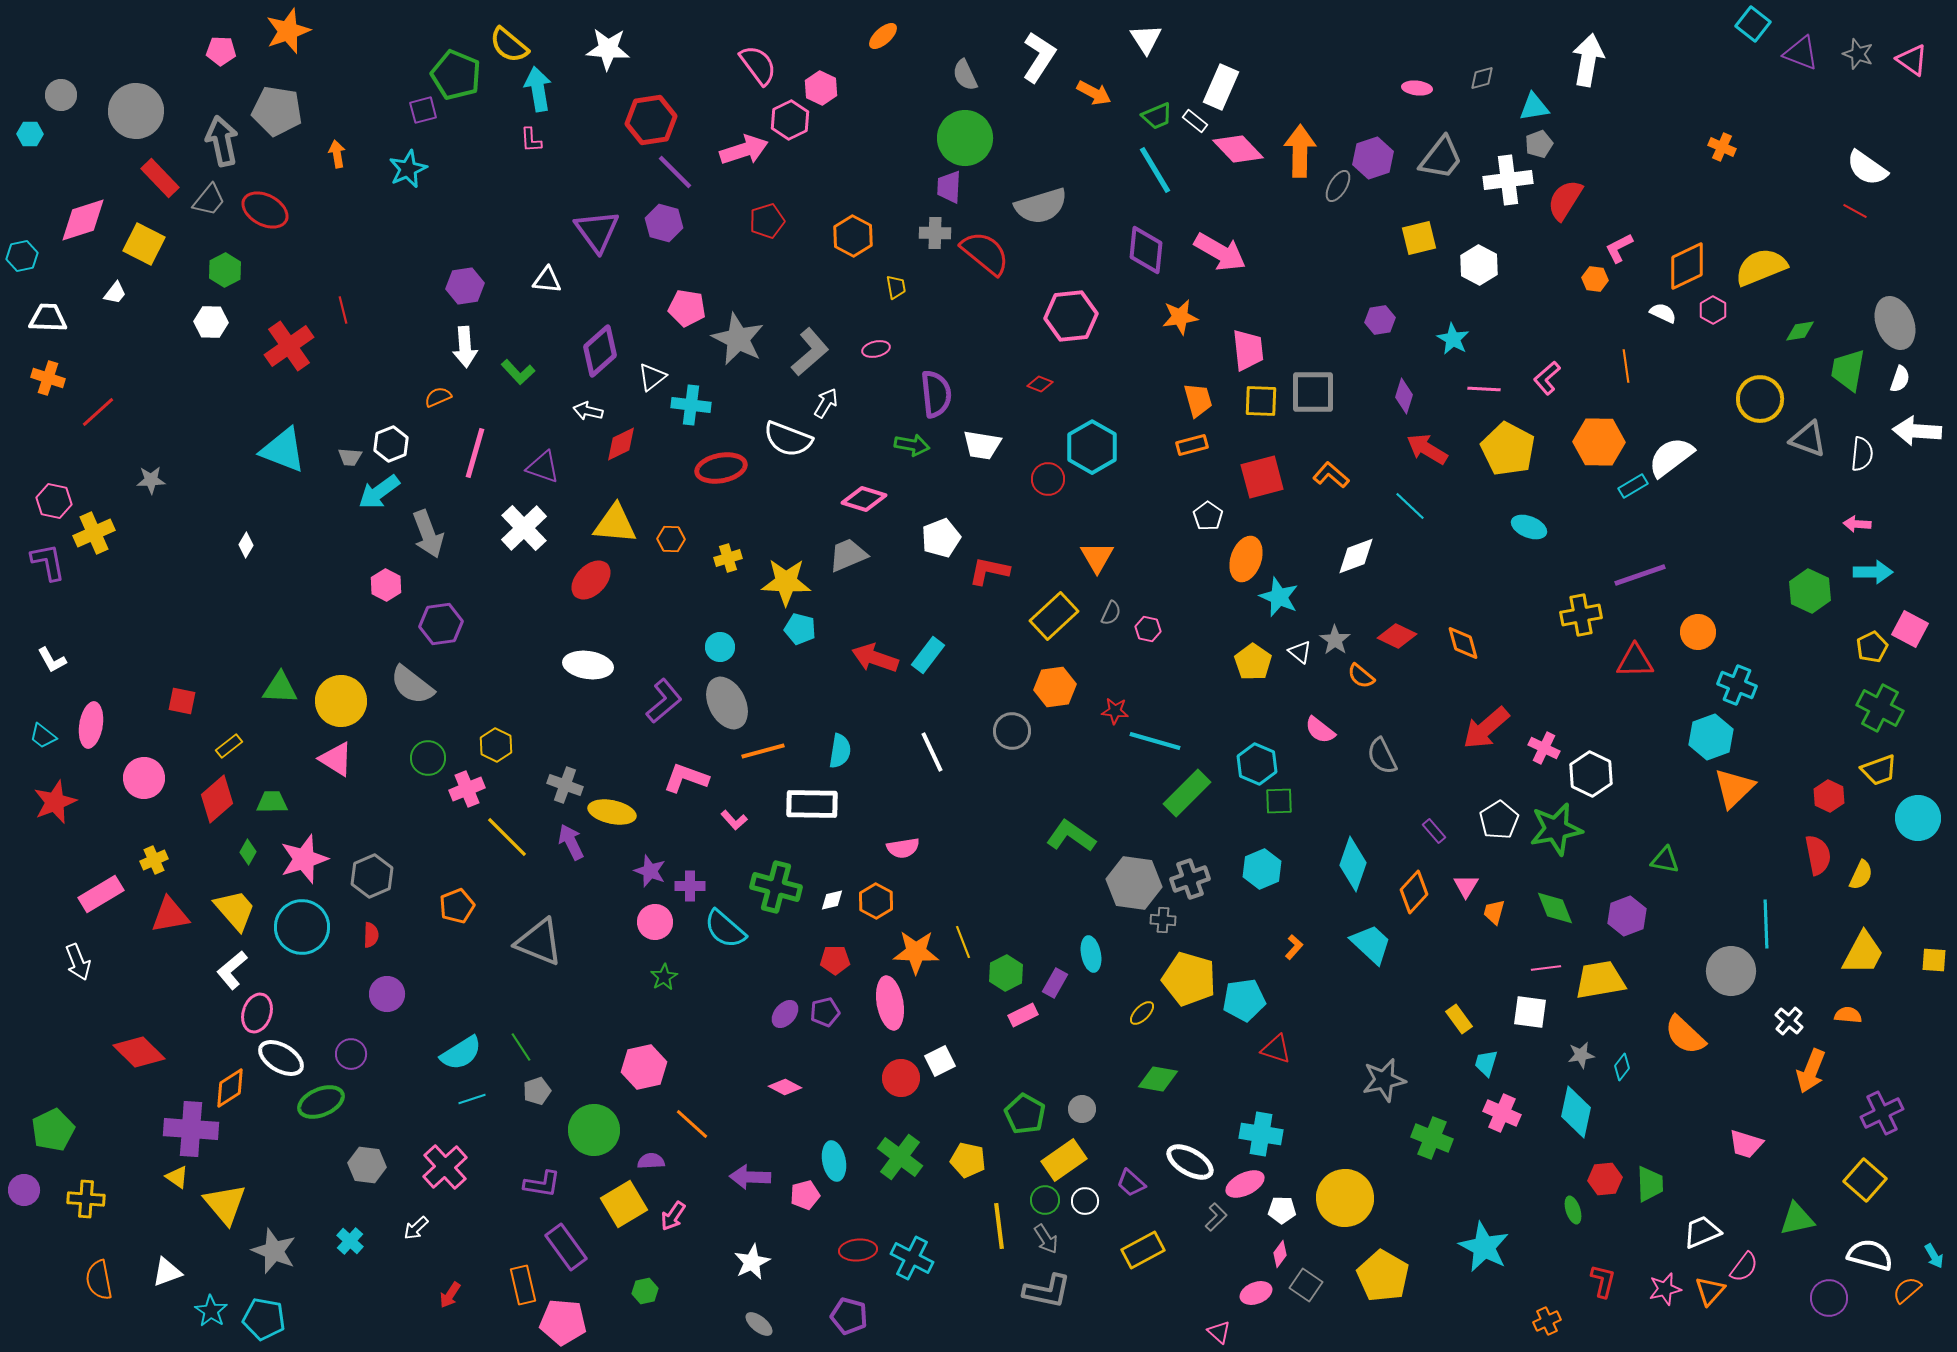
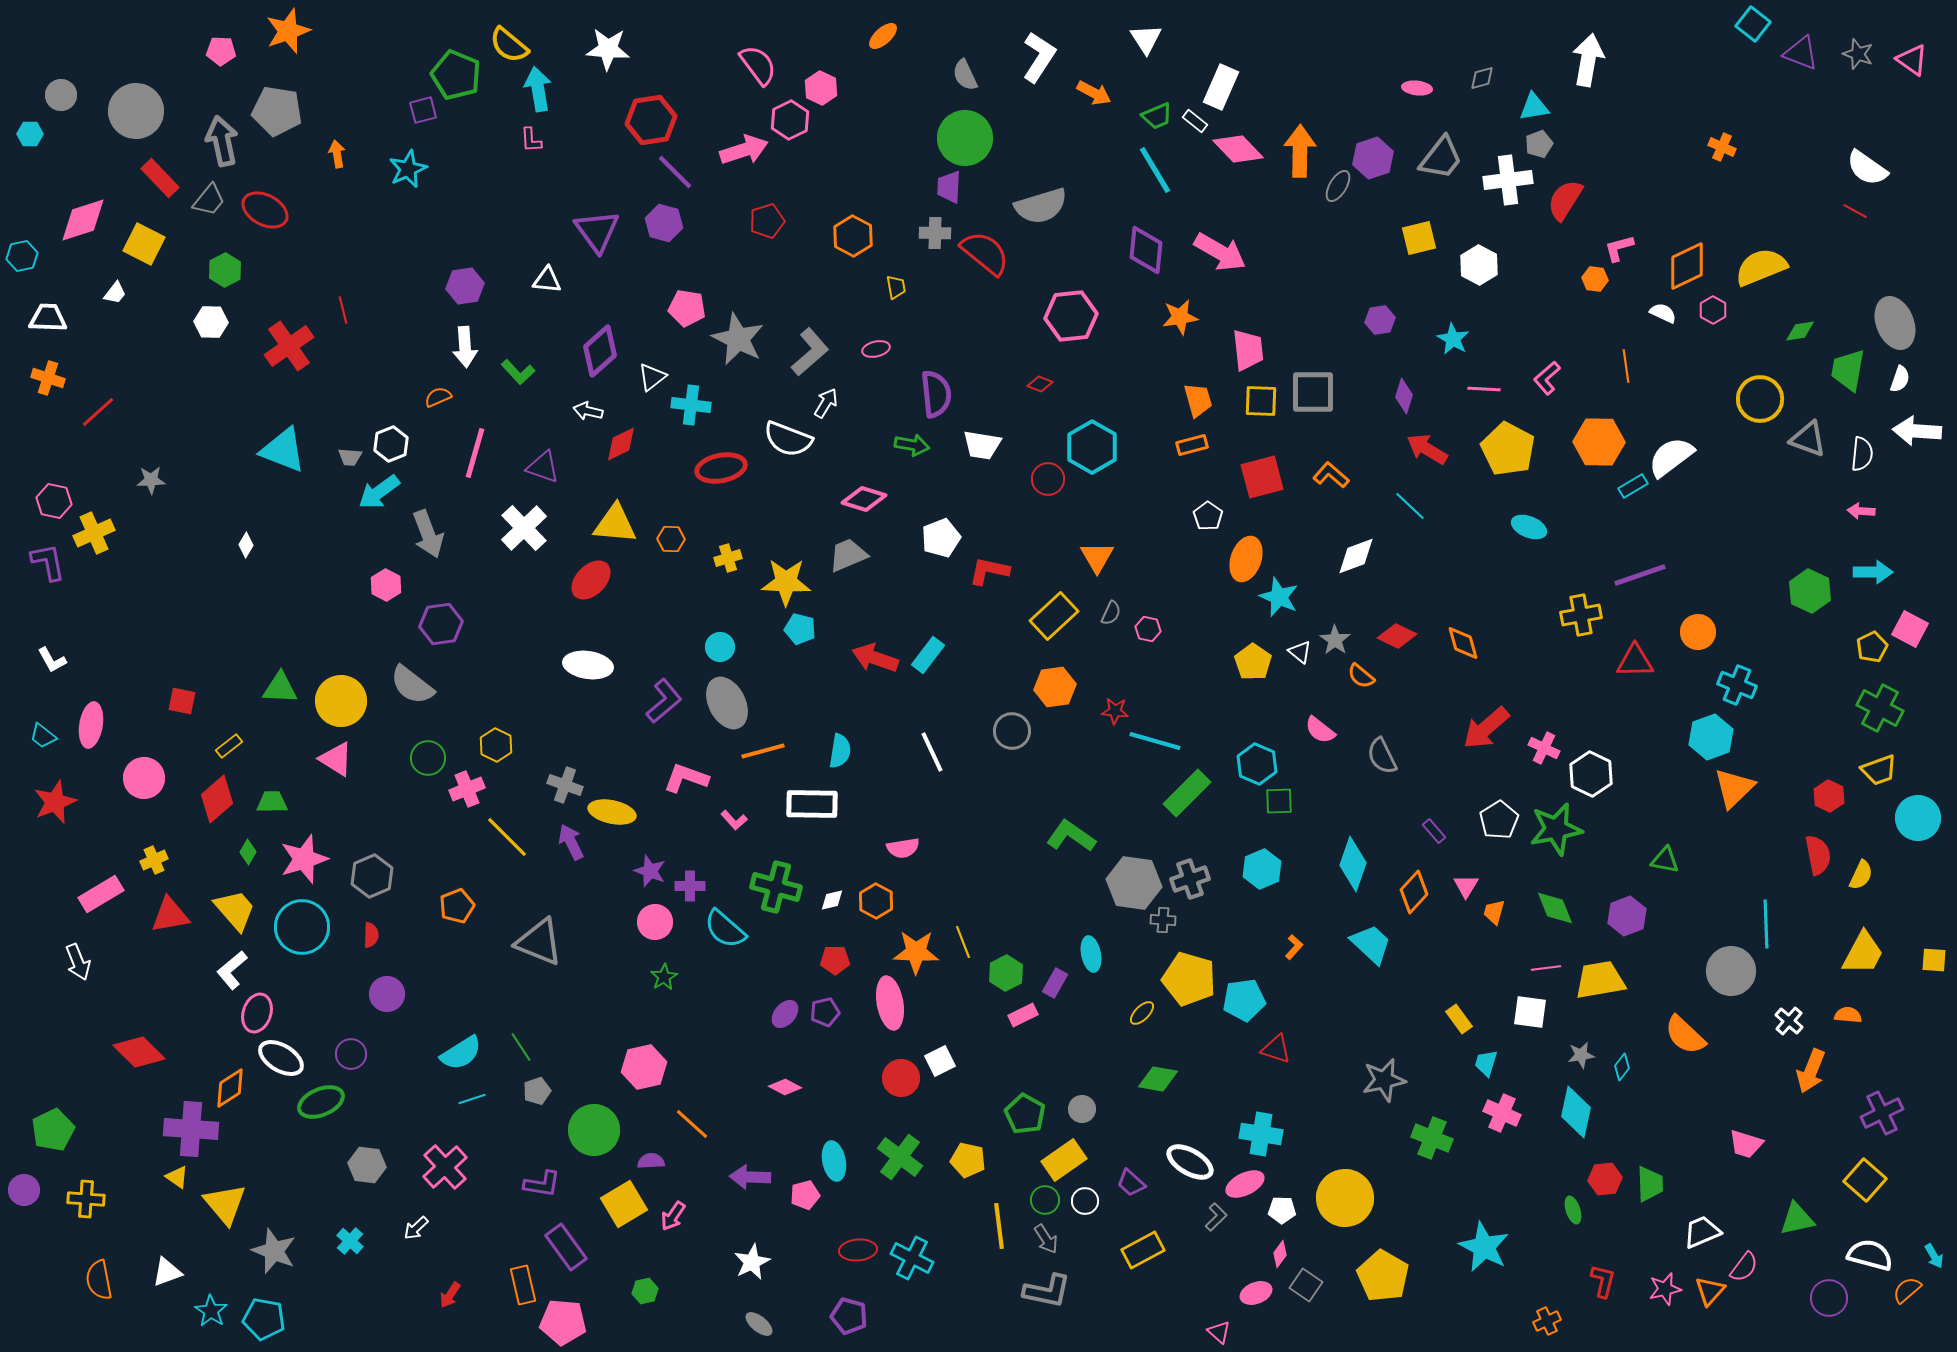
pink L-shape at (1619, 248): rotated 12 degrees clockwise
pink arrow at (1857, 524): moved 4 px right, 13 px up
